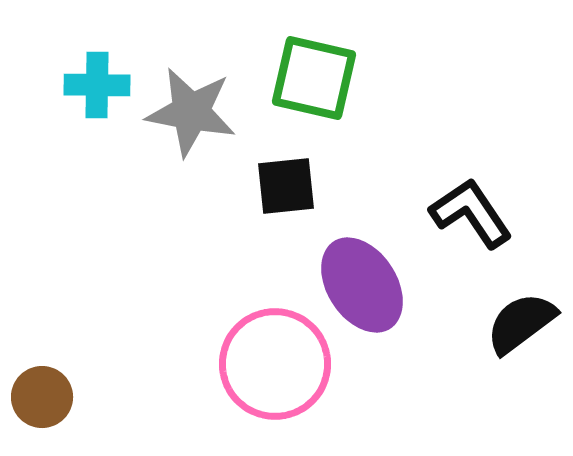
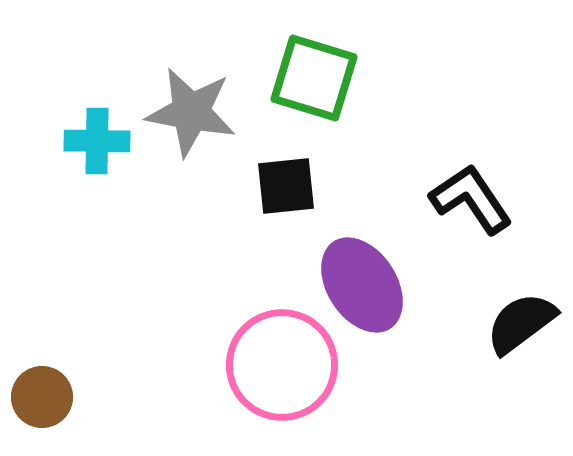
green square: rotated 4 degrees clockwise
cyan cross: moved 56 px down
black L-shape: moved 14 px up
pink circle: moved 7 px right, 1 px down
